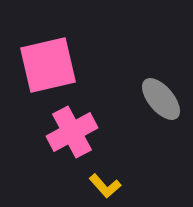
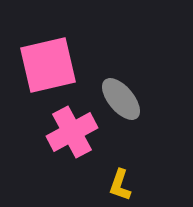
gray ellipse: moved 40 px left
yellow L-shape: moved 15 px right, 1 px up; rotated 60 degrees clockwise
